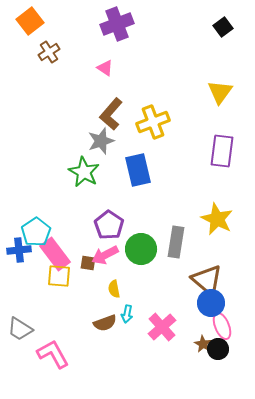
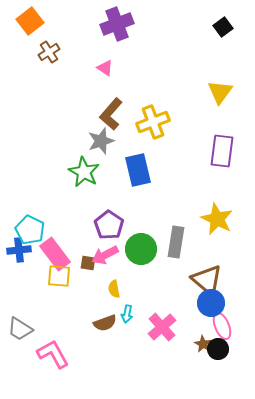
cyan pentagon: moved 6 px left, 2 px up; rotated 12 degrees counterclockwise
